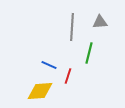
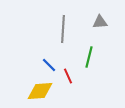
gray line: moved 9 px left, 2 px down
green line: moved 4 px down
blue line: rotated 21 degrees clockwise
red line: rotated 42 degrees counterclockwise
